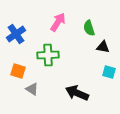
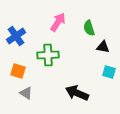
blue cross: moved 2 px down
gray triangle: moved 6 px left, 4 px down
